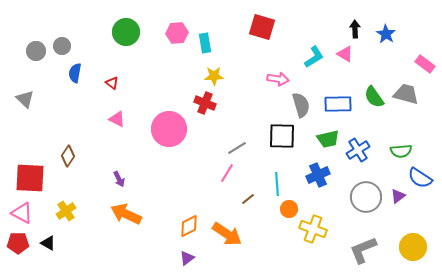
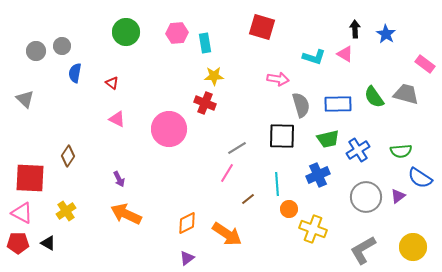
cyan L-shape at (314, 57): rotated 50 degrees clockwise
orange diamond at (189, 226): moved 2 px left, 3 px up
gray L-shape at (363, 250): rotated 8 degrees counterclockwise
